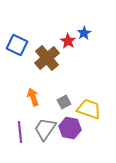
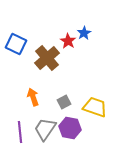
blue square: moved 1 px left, 1 px up
yellow trapezoid: moved 6 px right, 2 px up
